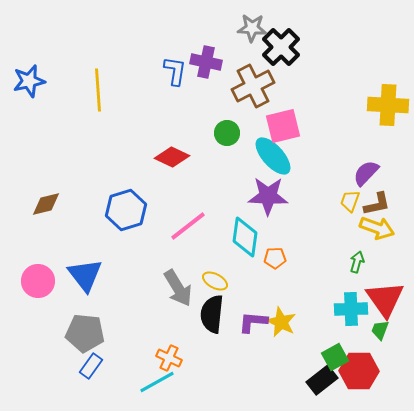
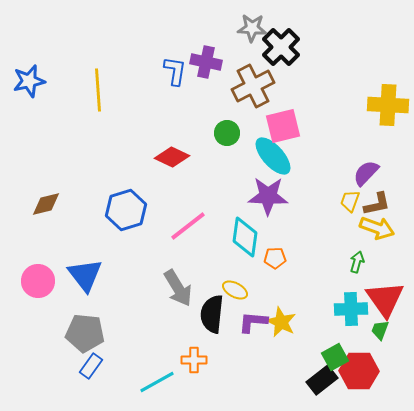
yellow ellipse: moved 20 px right, 9 px down
orange cross: moved 25 px right, 2 px down; rotated 25 degrees counterclockwise
